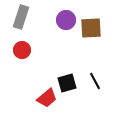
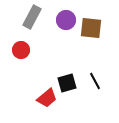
gray rectangle: moved 11 px right; rotated 10 degrees clockwise
brown square: rotated 10 degrees clockwise
red circle: moved 1 px left
